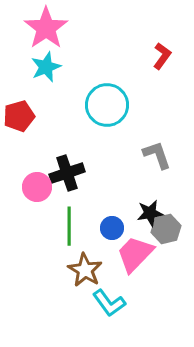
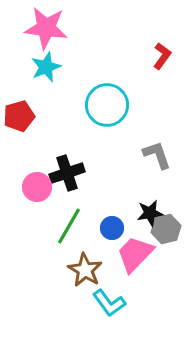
pink star: rotated 30 degrees counterclockwise
green line: rotated 30 degrees clockwise
